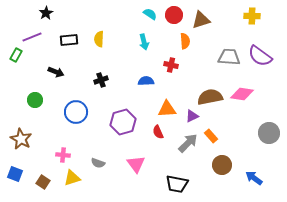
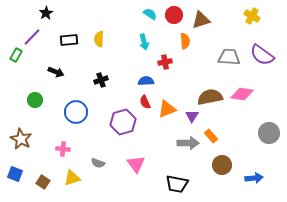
yellow cross: rotated 28 degrees clockwise
purple line: rotated 24 degrees counterclockwise
purple semicircle: moved 2 px right, 1 px up
red cross: moved 6 px left, 3 px up; rotated 24 degrees counterclockwise
orange triangle: rotated 18 degrees counterclockwise
purple triangle: rotated 32 degrees counterclockwise
red semicircle: moved 13 px left, 30 px up
gray arrow: rotated 45 degrees clockwise
pink cross: moved 6 px up
blue arrow: rotated 138 degrees clockwise
